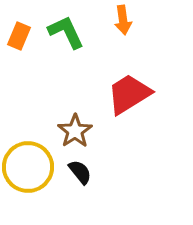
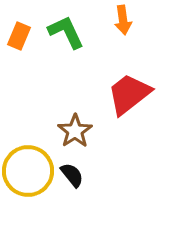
red trapezoid: rotated 6 degrees counterclockwise
yellow circle: moved 4 px down
black semicircle: moved 8 px left, 3 px down
